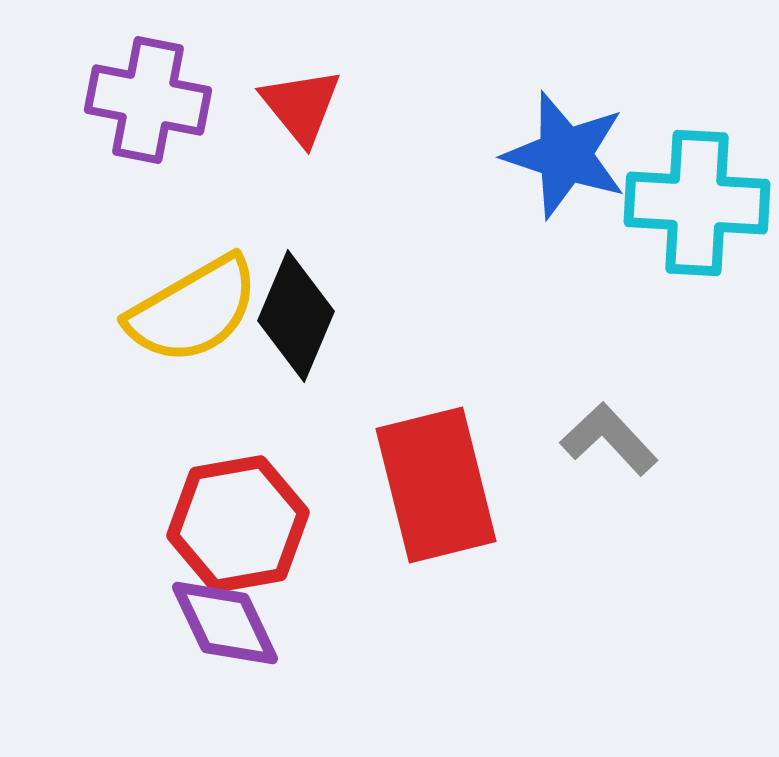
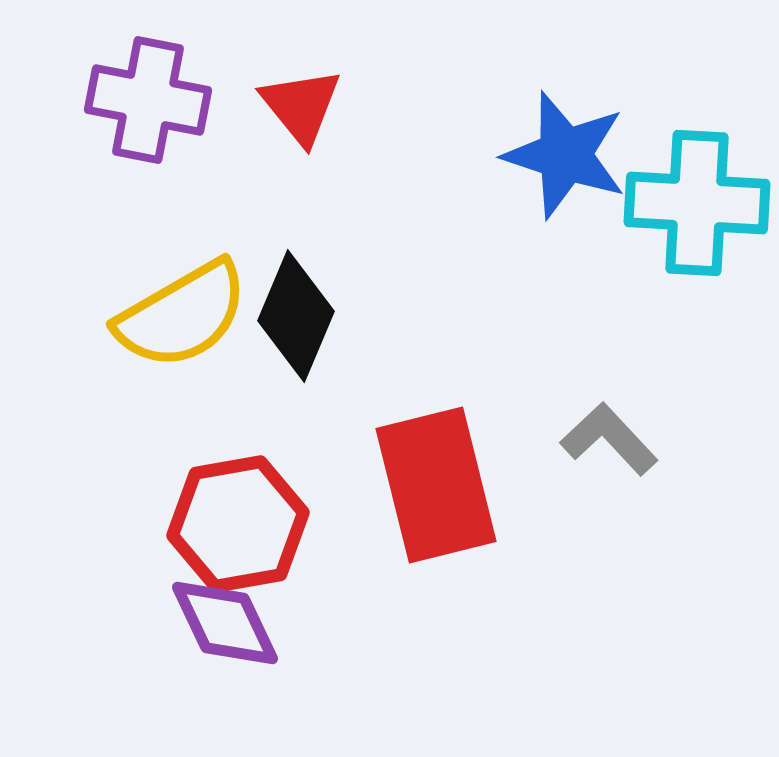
yellow semicircle: moved 11 px left, 5 px down
